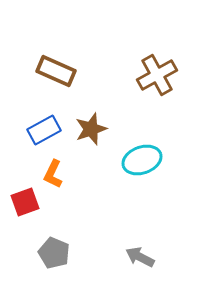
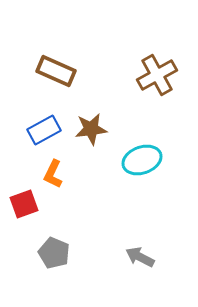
brown star: rotated 12 degrees clockwise
red square: moved 1 px left, 2 px down
